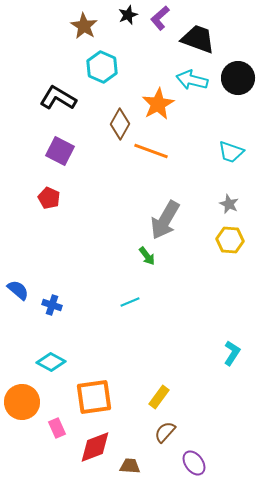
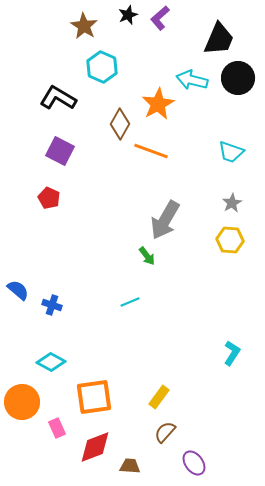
black trapezoid: moved 21 px right; rotated 93 degrees clockwise
gray star: moved 3 px right, 1 px up; rotated 18 degrees clockwise
